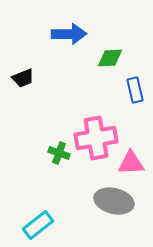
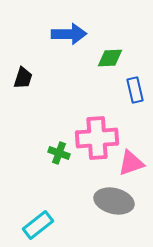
black trapezoid: rotated 50 degrees counterclockwise
pink cross: moved 1 px right; rotated 6 degrees clockwise
pink triangle: rotated 16 degrees counterclockwise
